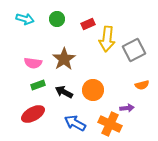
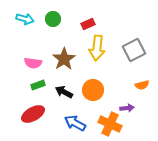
green circle: moved 4 px left
yellow arrow: moved 10 px left, 9 px down
